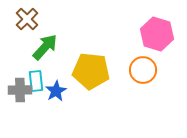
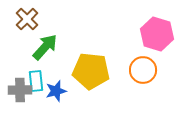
blue star: rotated 15 degrees clockwise
